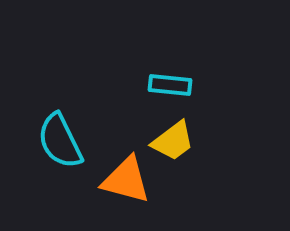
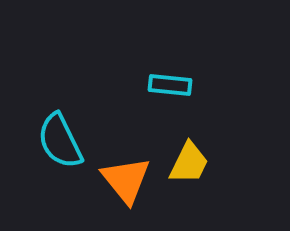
yellow trapezoid: moved 16 px right, 22 px down; rotated 27 degrees counterclockwise
orange triangle: rotated 36 degrees clockwise
